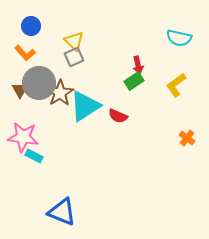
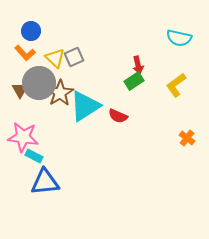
blue circle: moved 5 px down
yellow triangle: moved 19 px left, 17 px down
blue triangle: moved 17 px left, 30 px up; rotated 28 degrees counterclockwise
